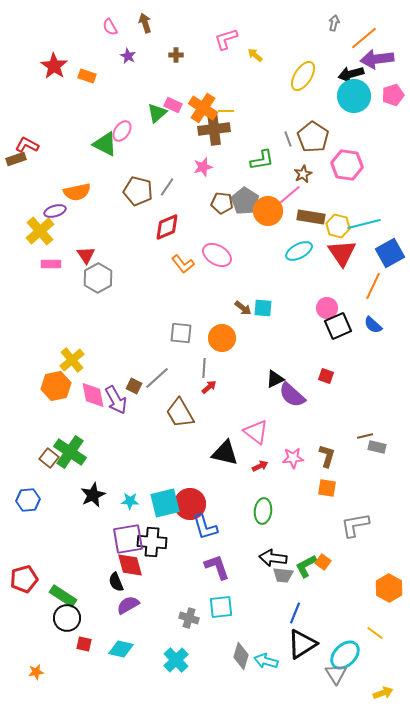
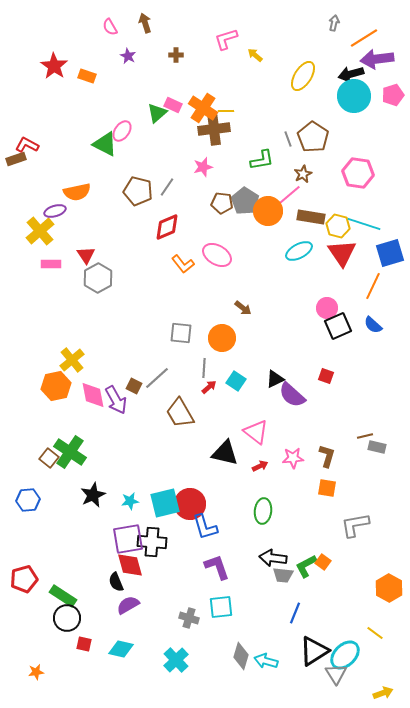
orange line at (364, 38): rotated 8 degrees clockwise
pink hexagon at (347, 165): moved 11 px right, 8 px down
cyan line at (364, 224): rotated 32 degrees clockwise
blue square at (390, 253): rotated 12 degrees clockwise
cyan square at (263, 308): moved 27 px left, 73 px down; rotated 30 degrees clockwise
cyan star at (130, 501): rotated 12 degrees counterclockwise
black triangle at (302, 644): moved 12 px right, 7 px down
